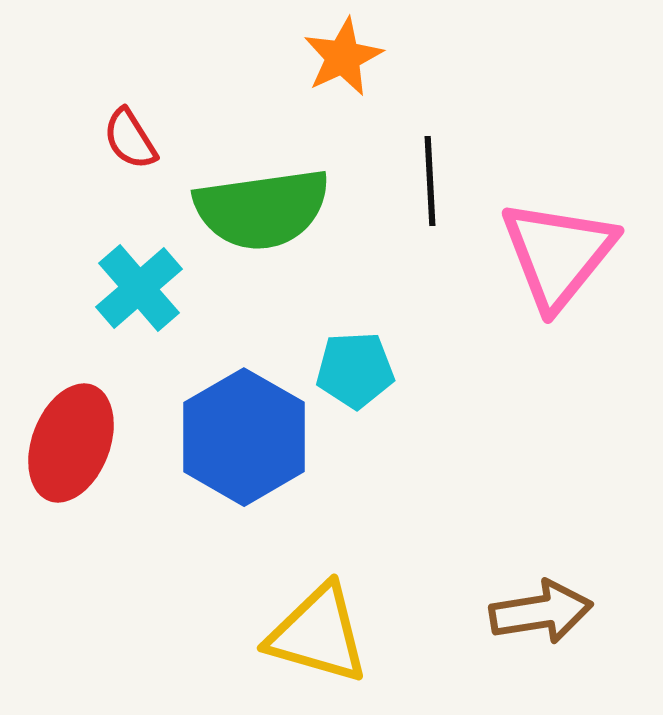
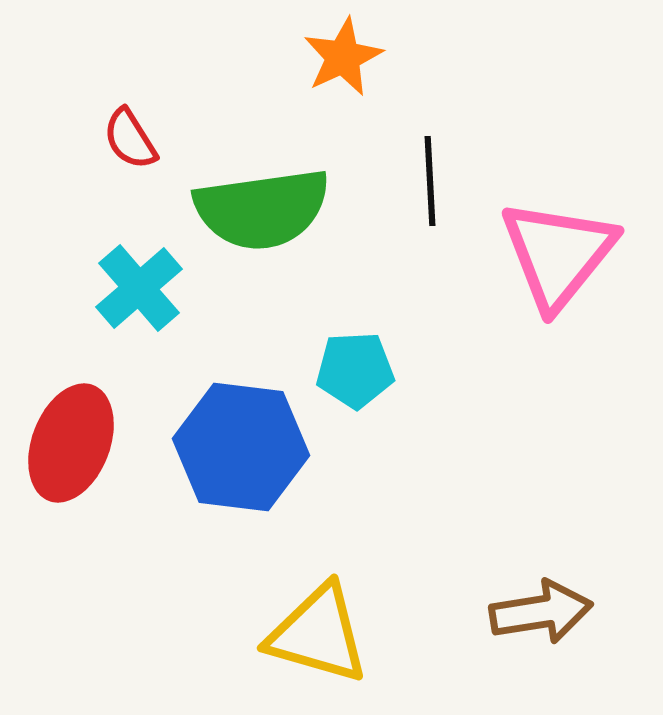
blue hexagon: moved 3 px left, 10 px down; rotated 23 degrees counterclockwise
